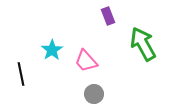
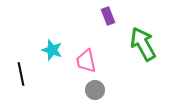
cyan star: rotated 20 degrees counterclockwise
pink trapezoid: rotated 30 degrees clockwise
gray circle: moved 1 px right, 4 px up
